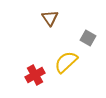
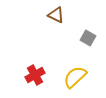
brown triangle: moved 6 px right, 3 px up; rotated 30 degrees counterclockwise
yellow semicircle: moved 9 px right, 15 px down
